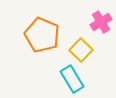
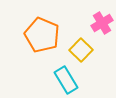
pink cross: moved 1 px right, 1 px down
cyan rectangle: moved 6 px left, 1 px down
